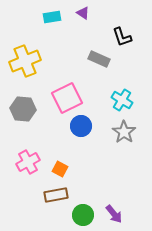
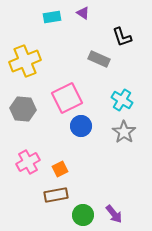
orange square: rotated 35 degrees clockwise
